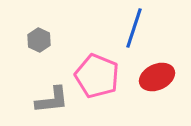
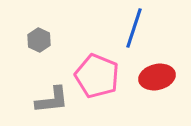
red ellipse: rotated 12 degrees clockwise
